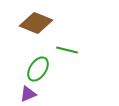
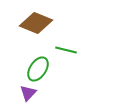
green line: moved 1 px left
purple triangle: moved 1 px up; rotated 24 degrees counterclockwise
